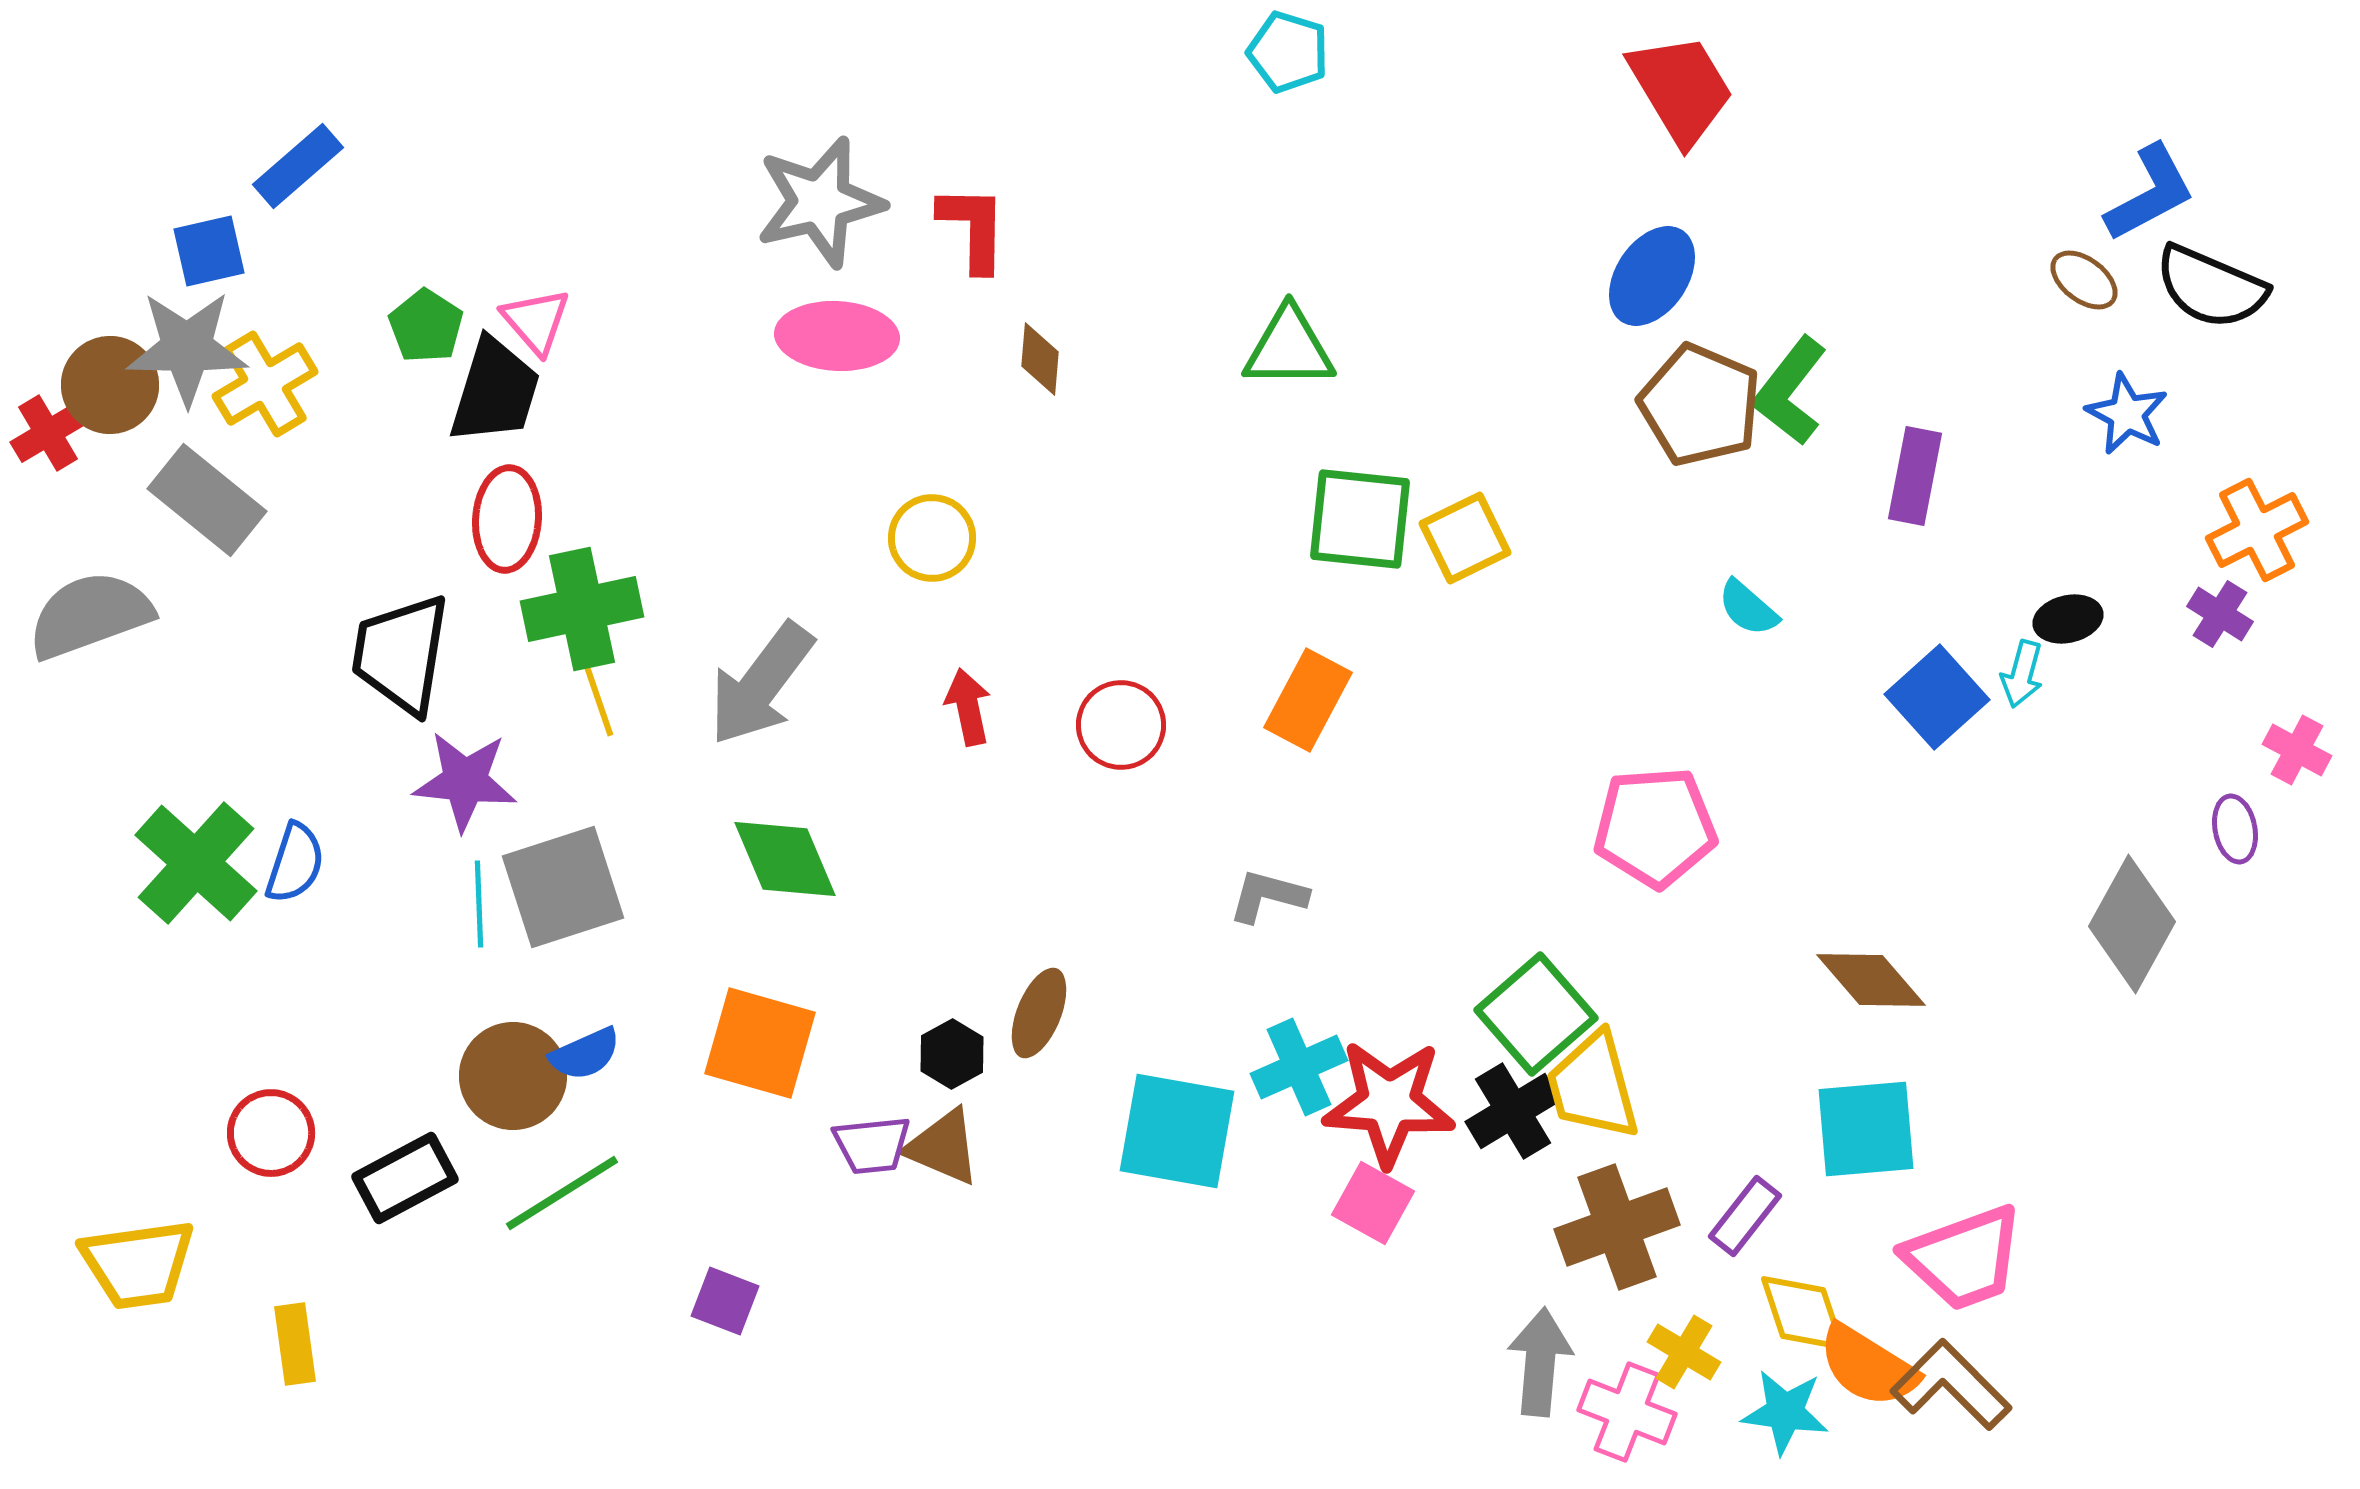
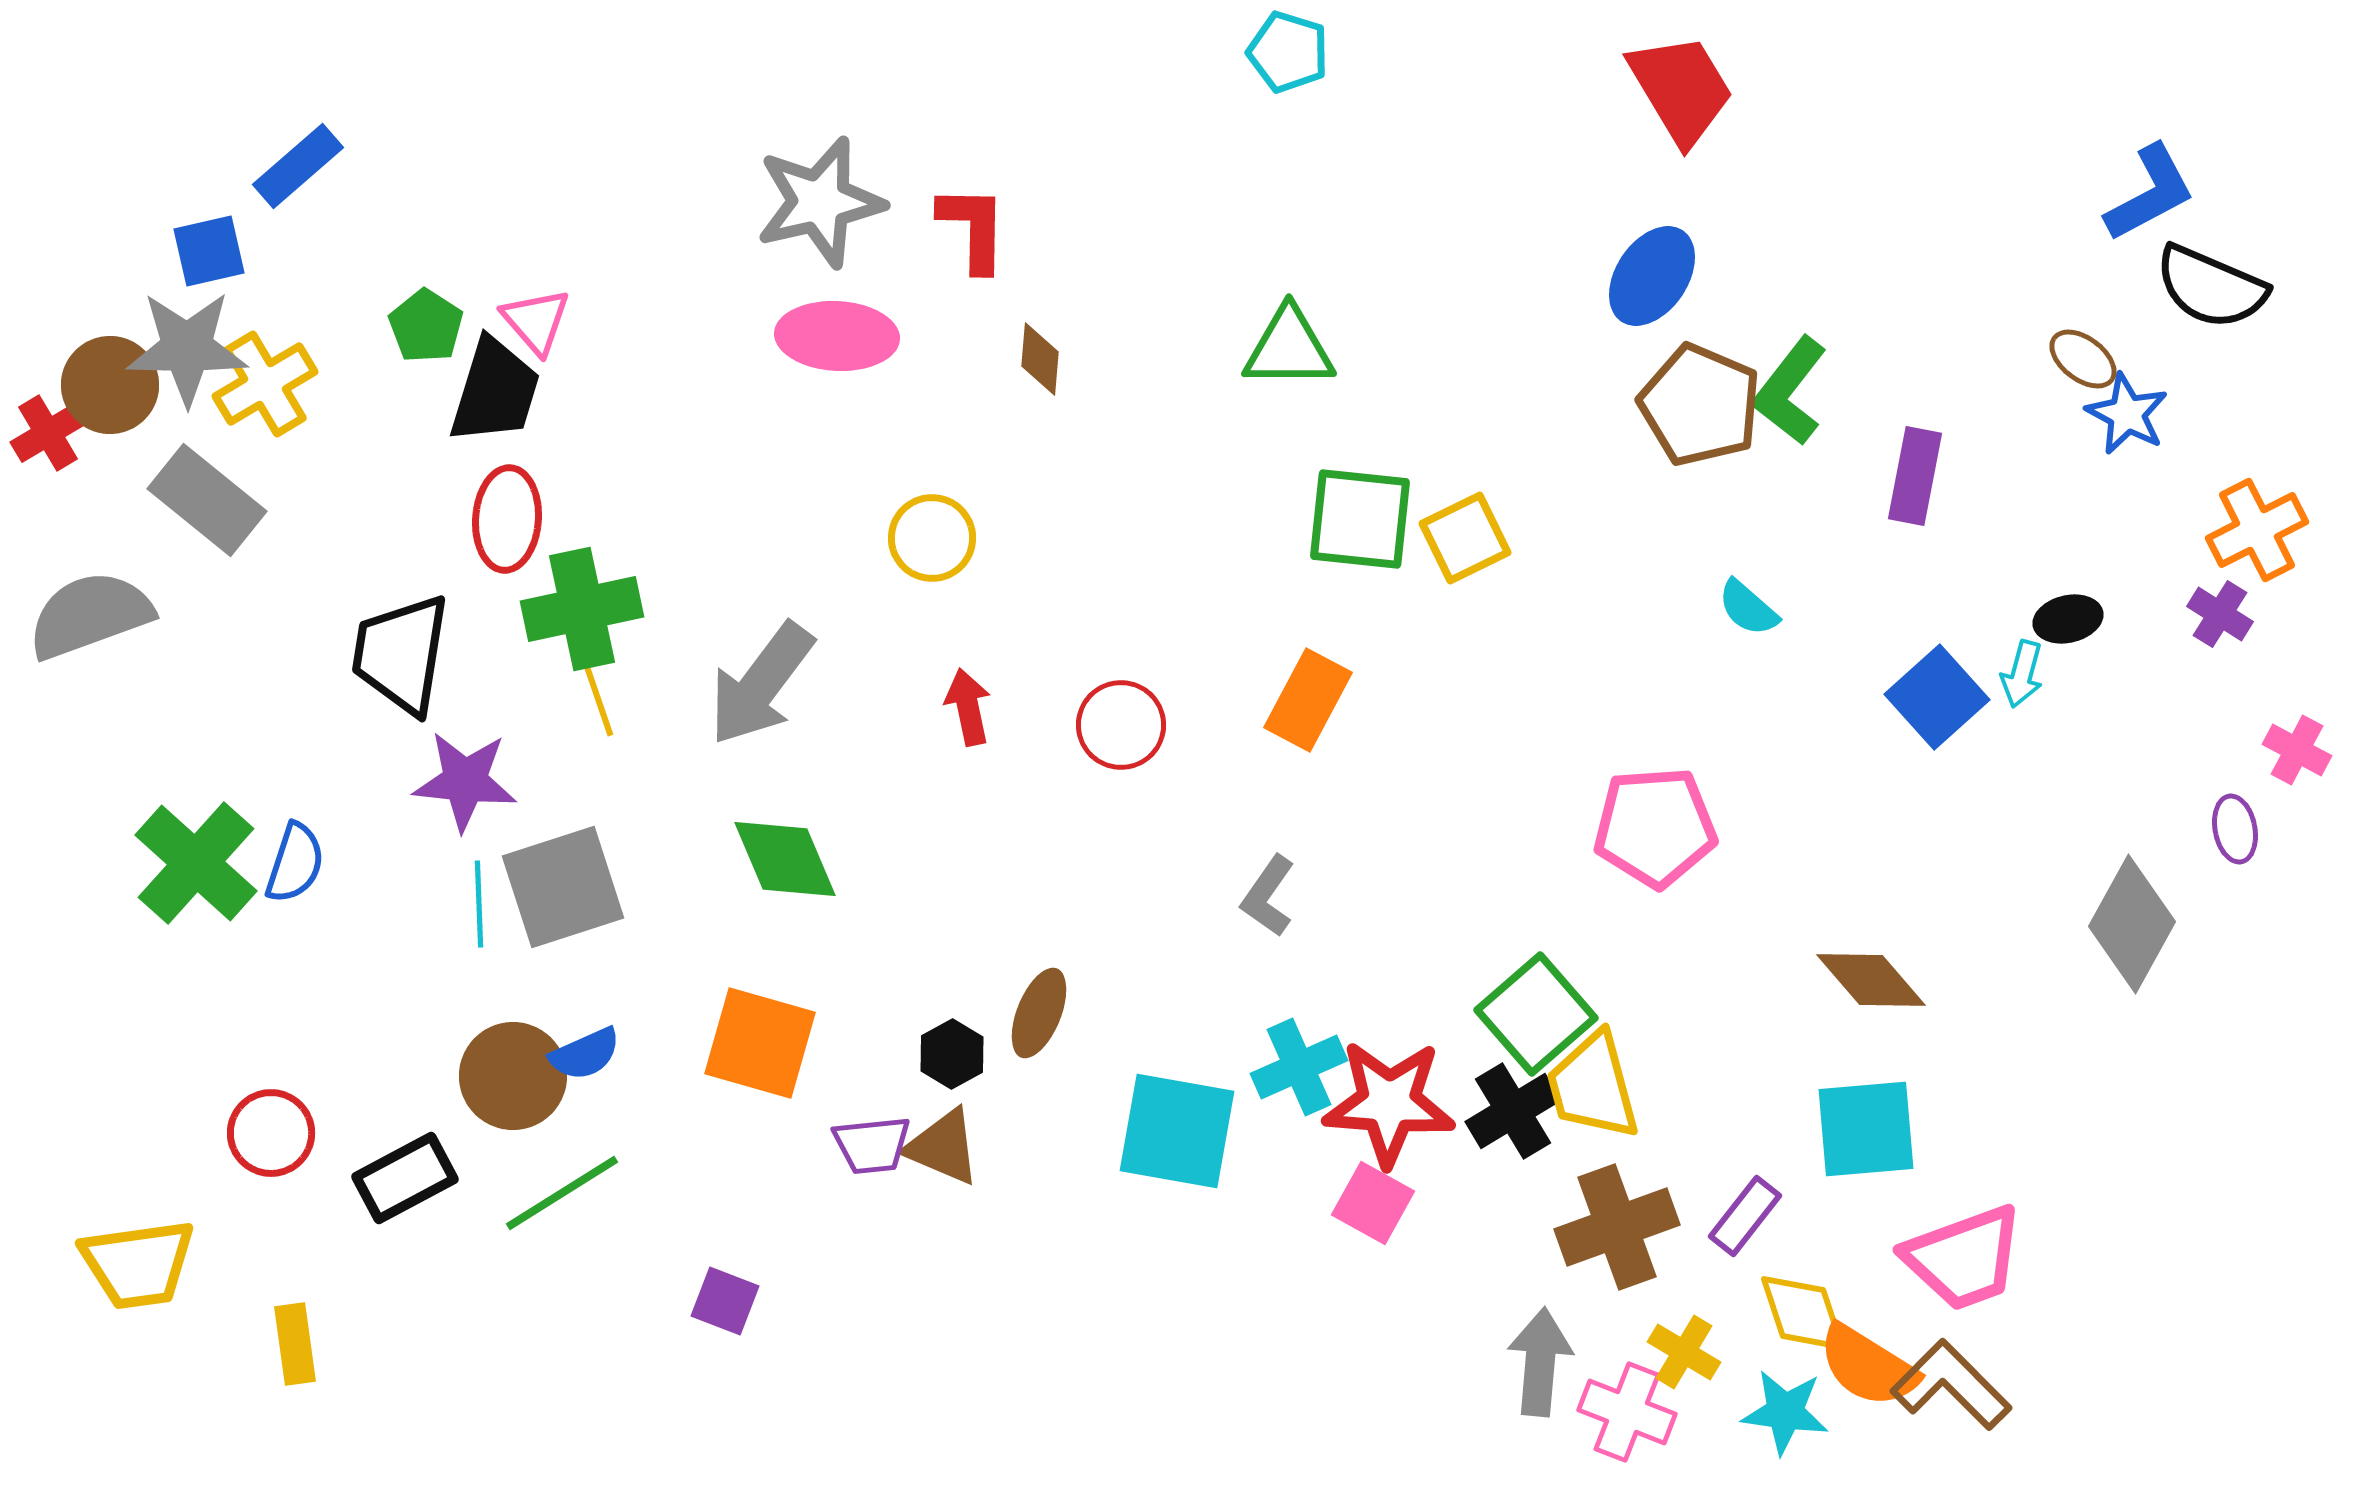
brown ellipse at (2084, 280): moved 1 px left, 79 px down
gray L-shape at (1268, 896): rotated 70 degrees counterclockwise
